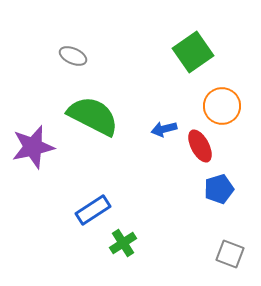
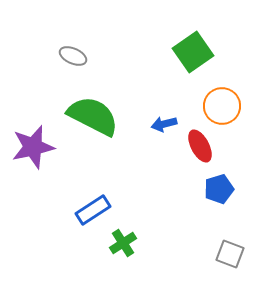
blue arrow: moved 5 px up
